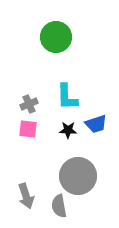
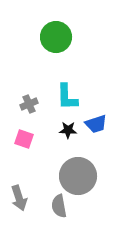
pink square: moved 4 px left, 10 px down; rotated 12 degrees clockwise
gray arrow: moved 7 px left, 2 px down
